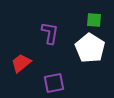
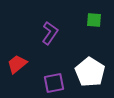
purple L-shape: rotated 25 degrees clockwise
white pentagon: moved 24 px down
red trapezoid: moved 4 px left, 1 px down
